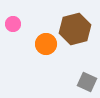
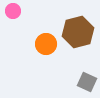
pink circle: moved 13 px up
brown hexagon: moved 3 px right, 3 px down
